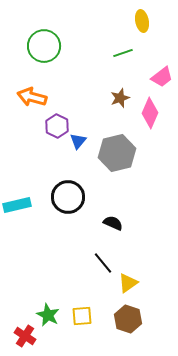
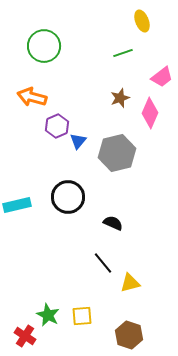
yellow ellipse: rotated 10 degrees counterclockwise
purple hexagon: rotated 10 degrees clockwise
yellow triangle: moved 2 px right; rotated 20 degrees clockwise
brown hexagon: moved 1 px right, 16 px down
